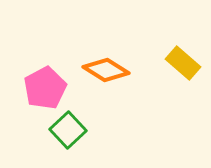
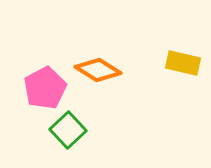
yellow rectangle: rotated 28 degrees counterclockwise
orange diamond: moved 8 px left
